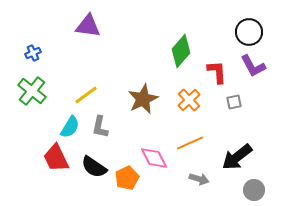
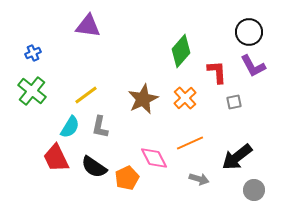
orange cross: moved 4 px left, 2 px up
